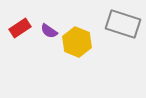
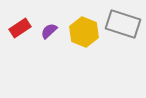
purple semicircle: rotated 102 degrees clockwise
yellow hexagon: moved 7 px right, 10 px up
